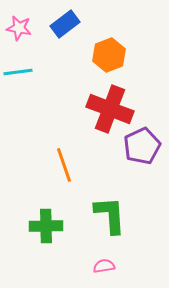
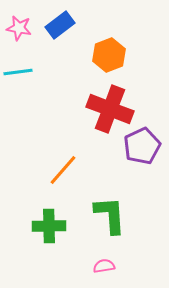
blue rectangle: moved 5 px left, 1 px down
orange line: moved 1 px left, 5 px down; rotated 60 degrees clockwise
green cross: moved 3 px right
